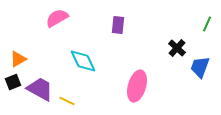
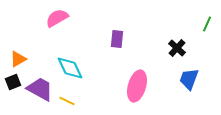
purple rectangle: moved 1 px left, 14 px down
cyan diamond: moved 13 px left, 7 px down
blue trapezoid: moved 11 px left, 12 px down
